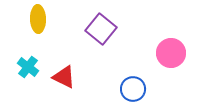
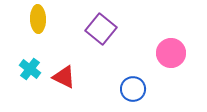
cyan cross: moved 2 px right, 2 px down
